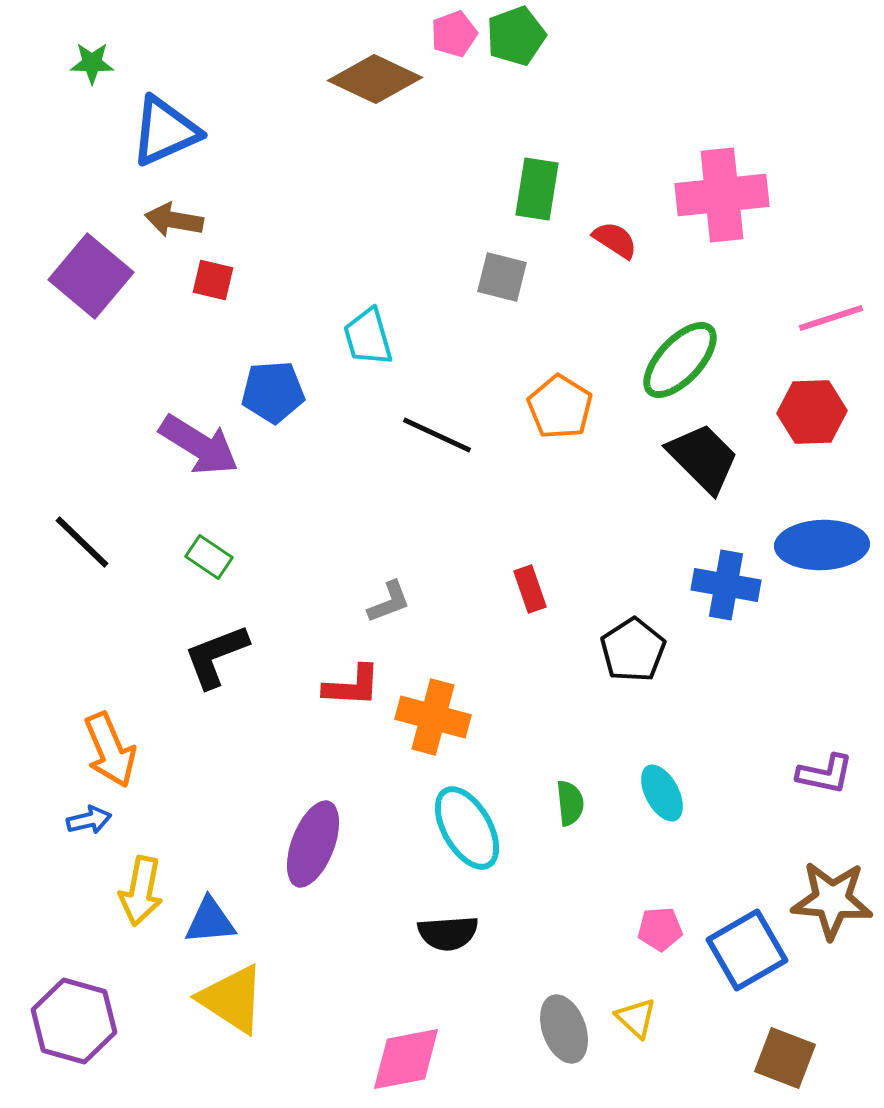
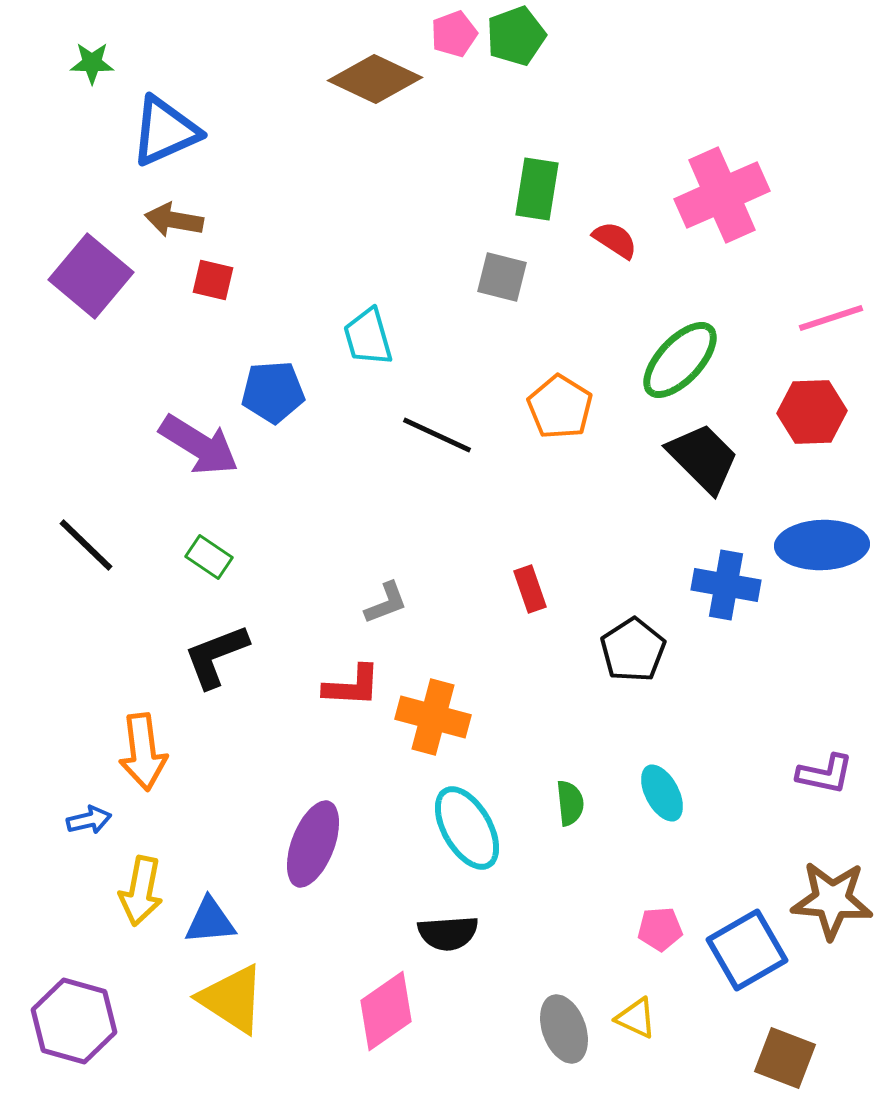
pink cross at (722, 195): rotated 18 degrees counterclockwise
black line at (82, 542): moved 4 px right, 3 px down
gray L-shape at (389, 602): moved 3 px left, 1 px down
orange arrow at (110, 750): moved 33 px right, 2 px down; rotated 16 degrees clockwise
yellow triangle at (636, 1018): rotated 18 degrees counterclockwise
pink diamond at (406, 1059): moved 20 px left, 48 px up; rotated 24 degrees counterclockwise
